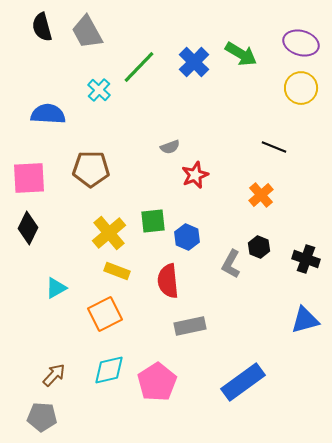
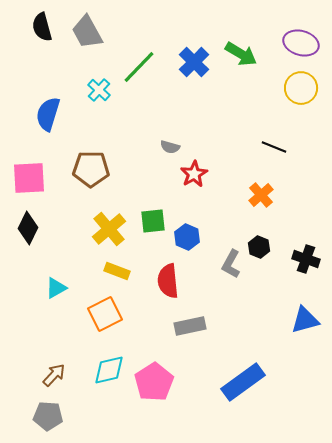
blue semicircle: rotated 76 degrees counterclockwise
gray semicircle: rotated 36 degrees clockwise
red star: moved 1 px left, 1 px up; rotated 8 degrees counterclockwise
yellow cross: moved 4 px up
pink pentagon: moved 3 px left
gray pentagon: moved 6 px right, 1 px up
